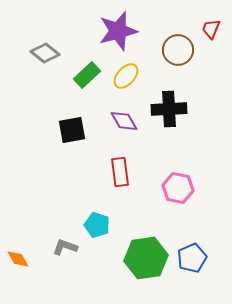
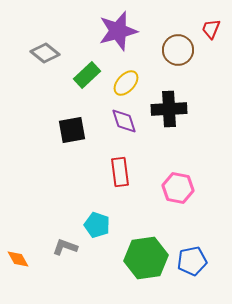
yellow ellipse: moved 7 px down
purple diamond: rotated 12 degrees clockwise
blue pentagon: moved 3 px down; rotated 12 degrees clockwise
